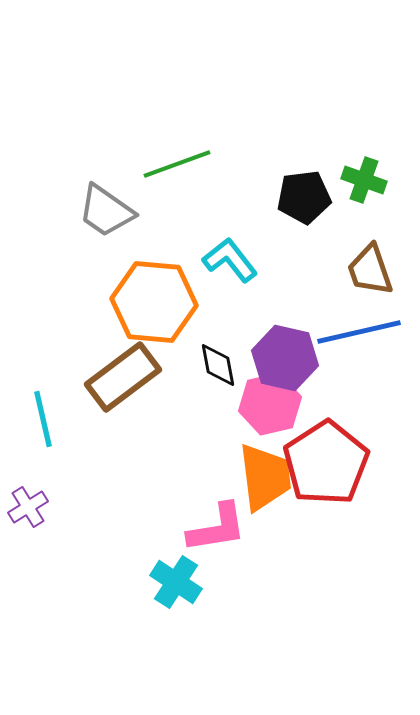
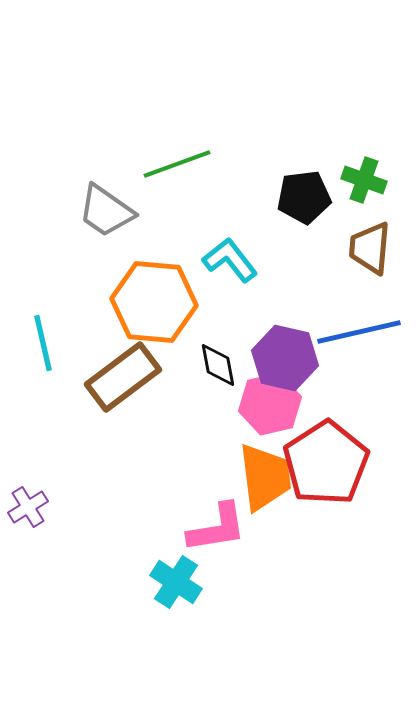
brown trapezoid: moved 22 px up; rotated 24 degrees clockwise
cyan line: moved 76 px up
